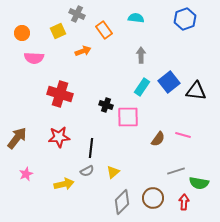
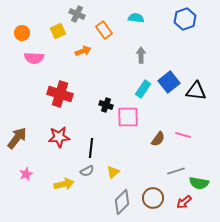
cyan rectangle: moved 1 px right, 2 px down
red arrow: rotated 133 degrees counterclockwise
